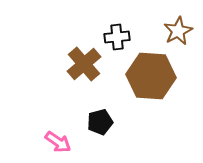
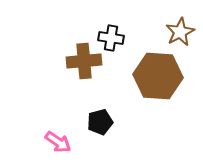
brown star: moved 2 px right, 1 px down
black cross: moved 6 px left, 1 px down; rotated 15 degrees clockwise
brown cross: moved 3 px up; rotated 36 degrees clockwise
brown hexagon: moved 7 px right
